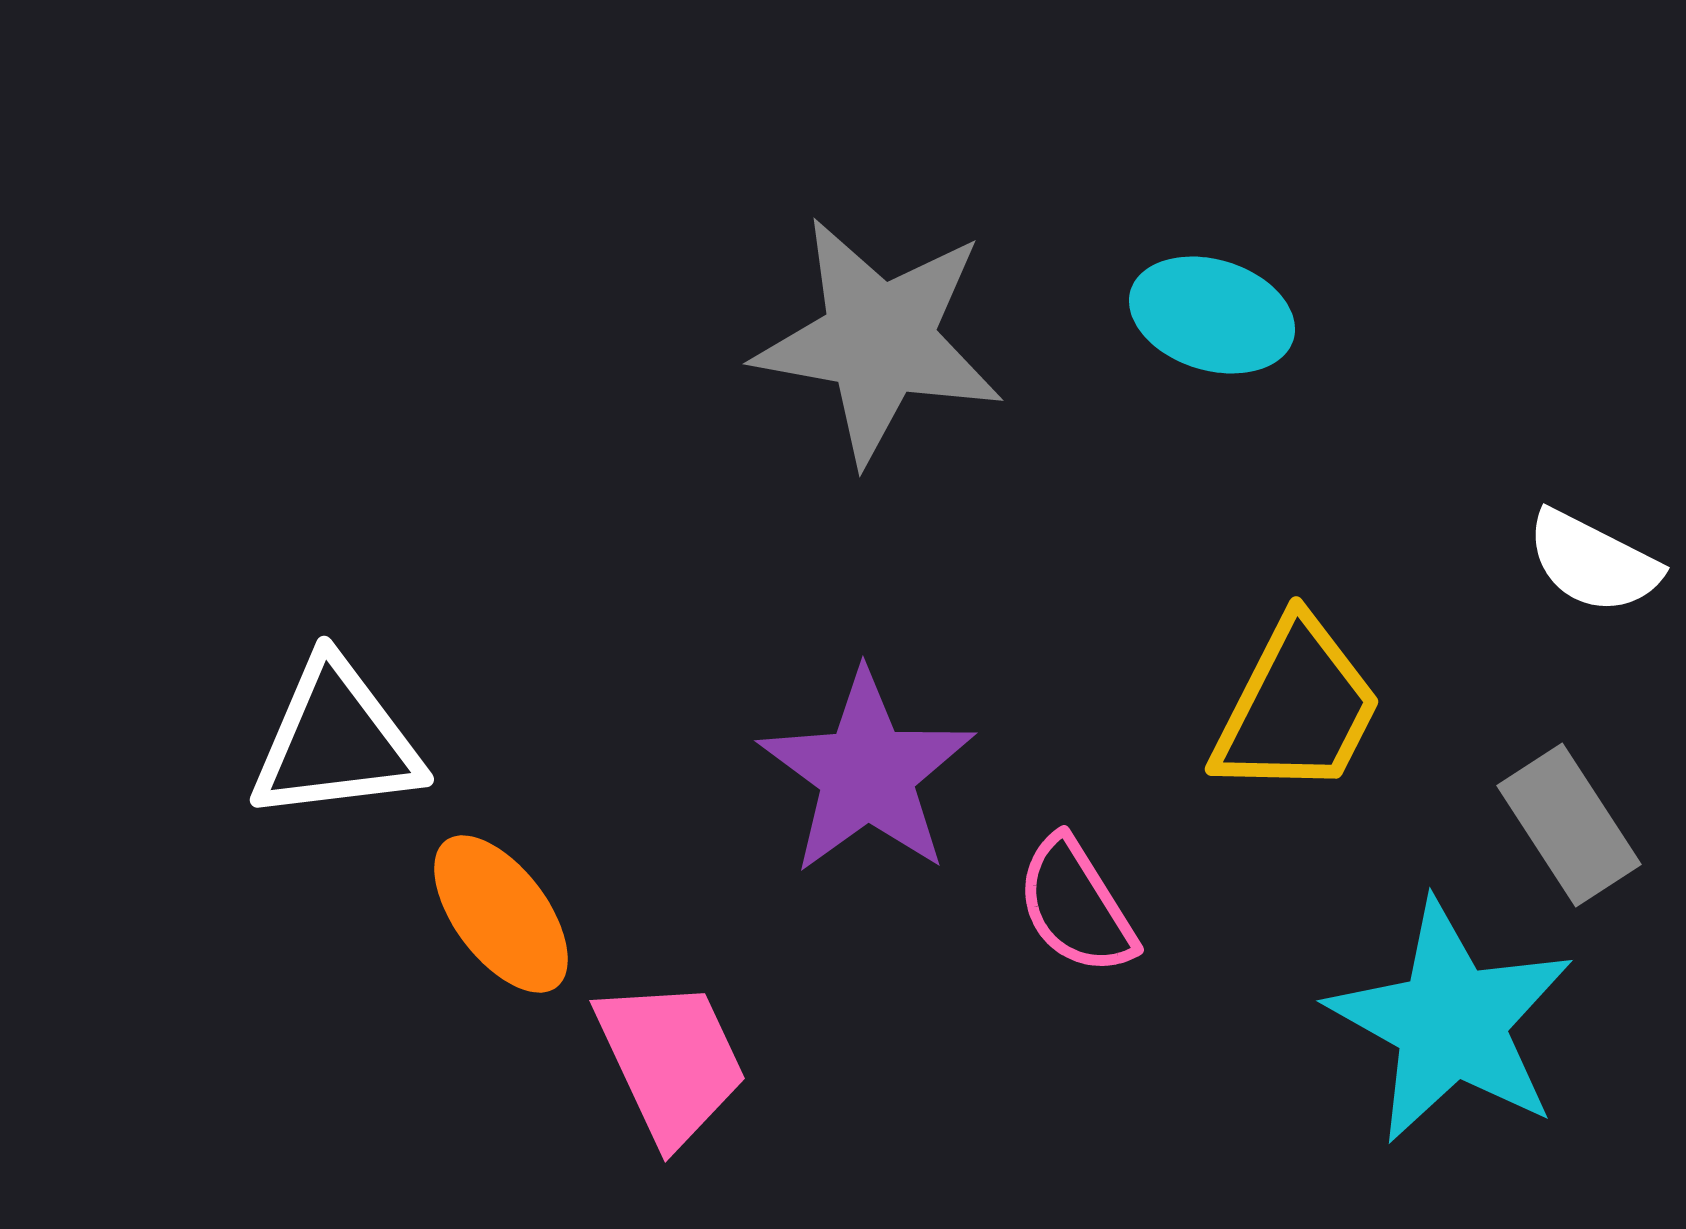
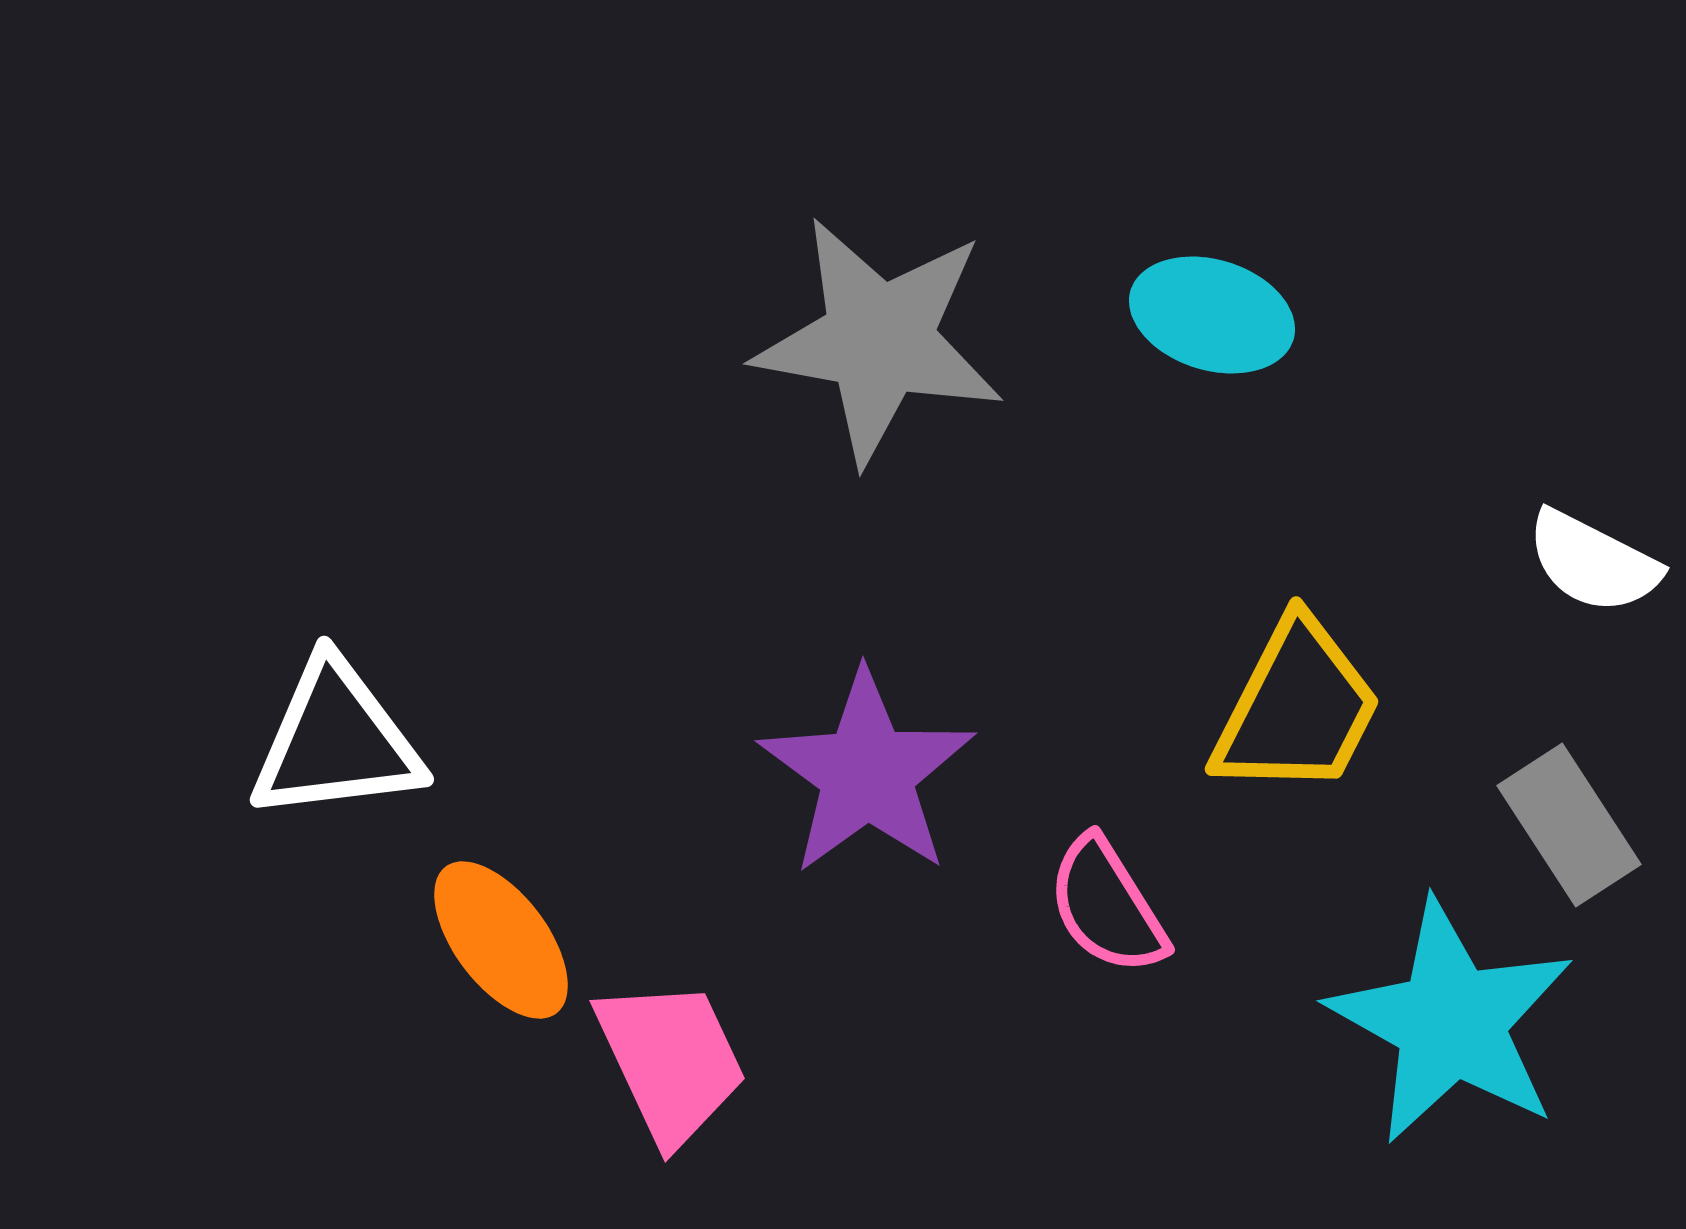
pink semicircle: moved 31 px right
orange ellipse: moved 26 px down
